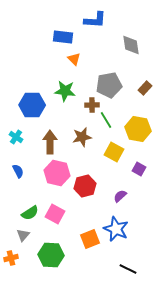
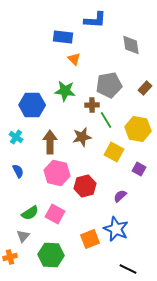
gray triangle: moved 1 px down
orange cross: moved 1 px left, 1 px up
